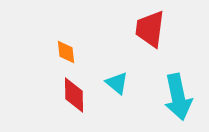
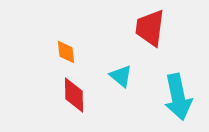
red trapezoid: moved 1 px up
cyan triangle: moved 4 px right, 7 px up
